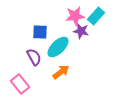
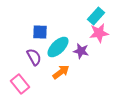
pink star: moved 24 px right, 17 px down
purple star: moved 20 px down
